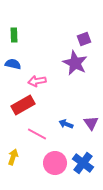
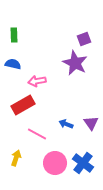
yellow arrow: moved 3 px right, 1 px down
